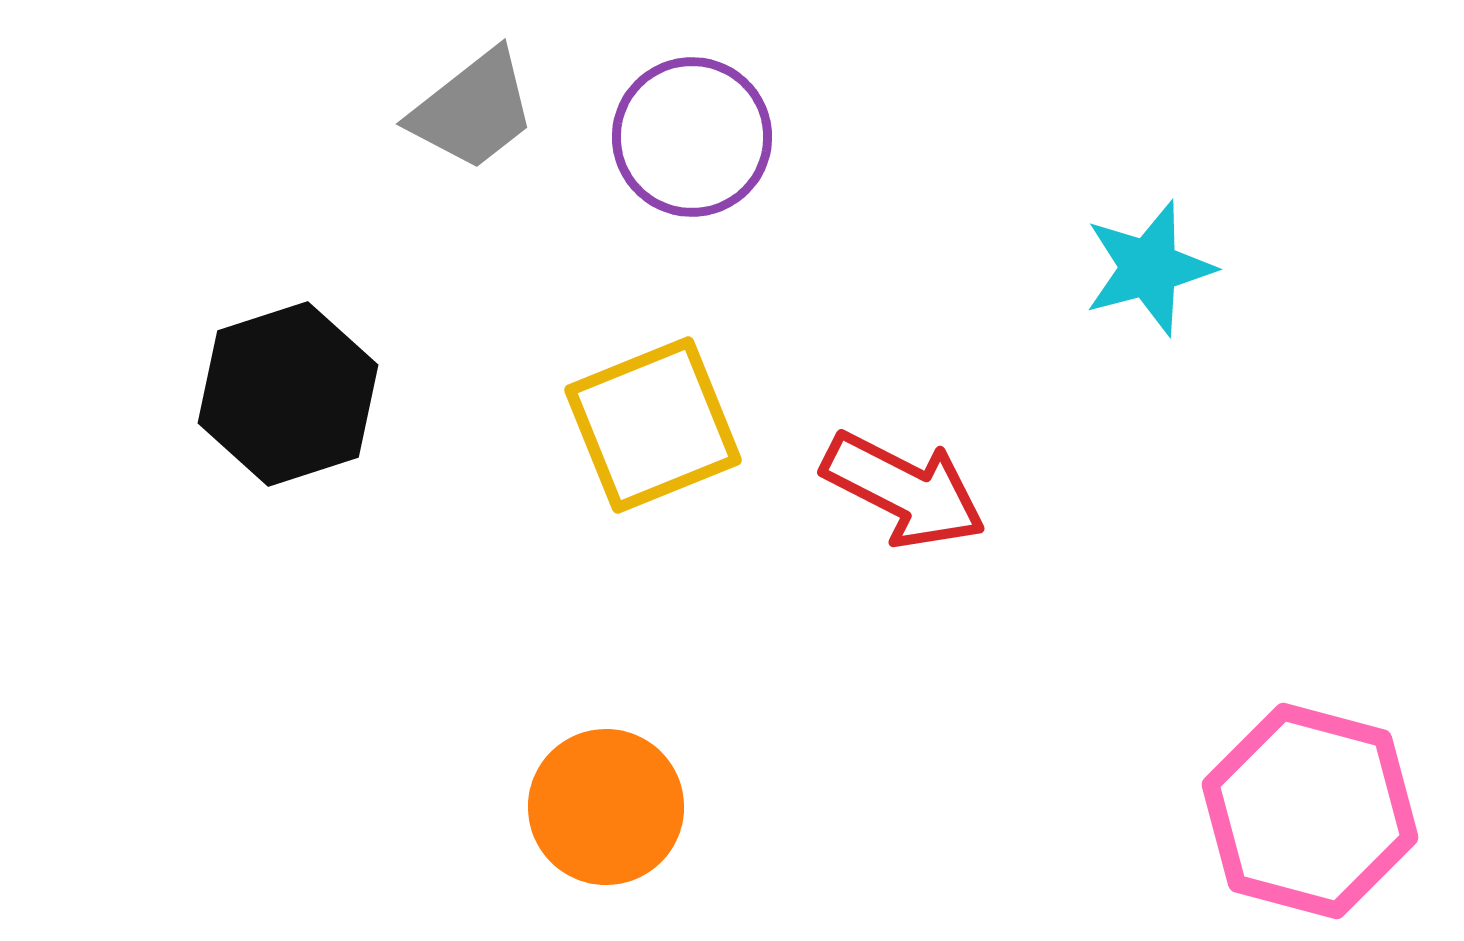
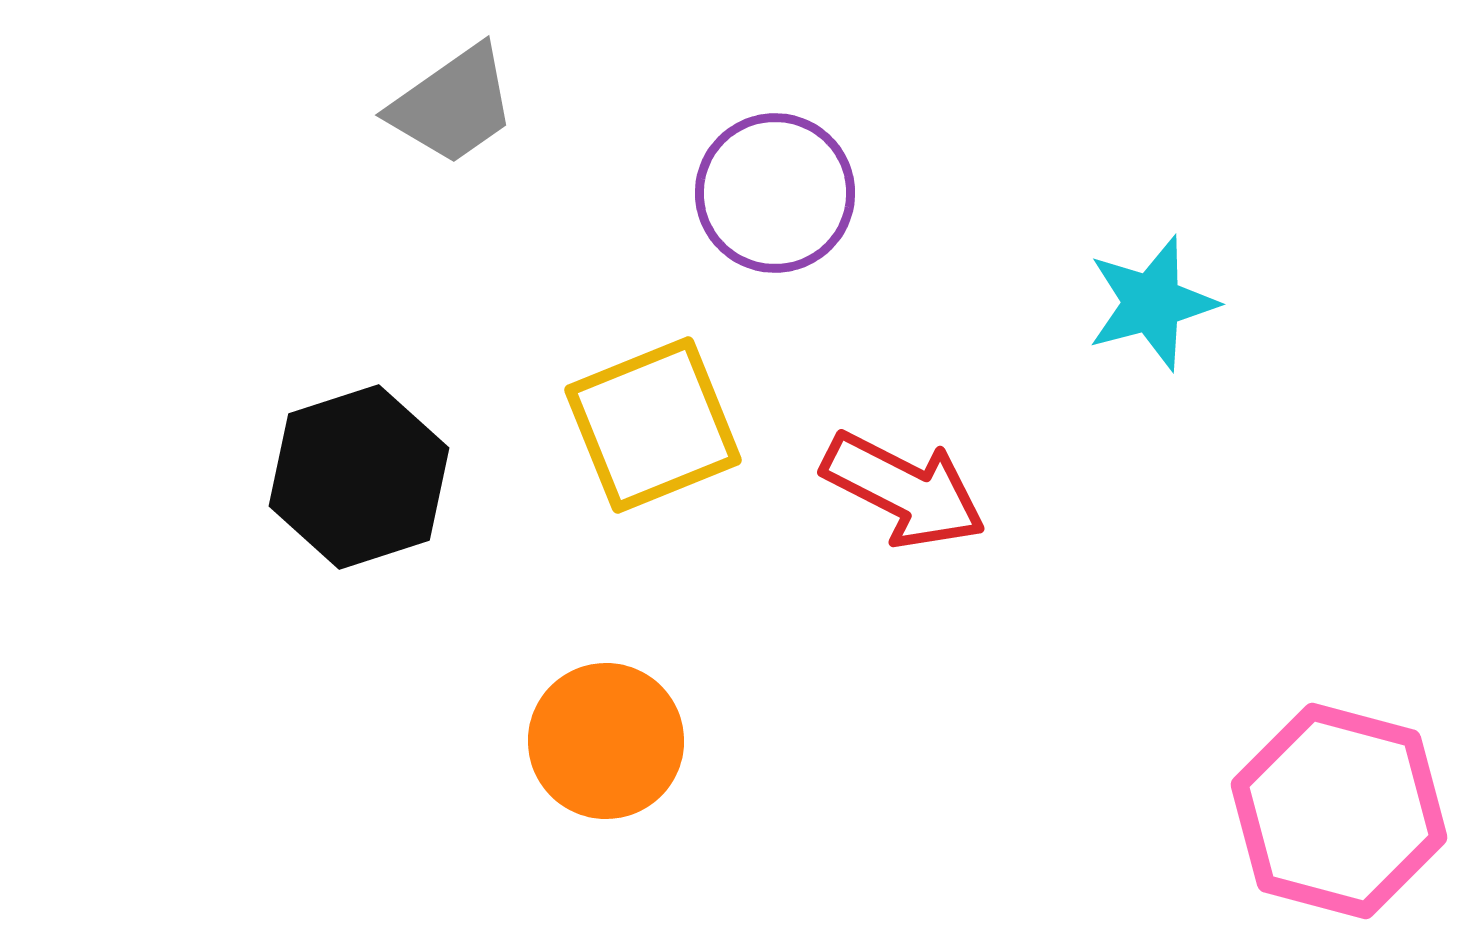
gray trapezoid: moved 20 px left, 5 px up; rotated 3 degrees clockwise
purple circle: moved 83 px right, 56 px down
cyan star: moved 3 px right, 35 px down
black hexagon: moved 71 px right, 83 px down
orange circle: moved 66 px up
pink hexagon: moved 29 px right
